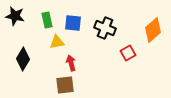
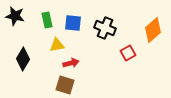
yellow triangle: moved 3 px down
red arrow: rotated 91 degrees clockwise
brown square: rotated 24 degrees clockwise
